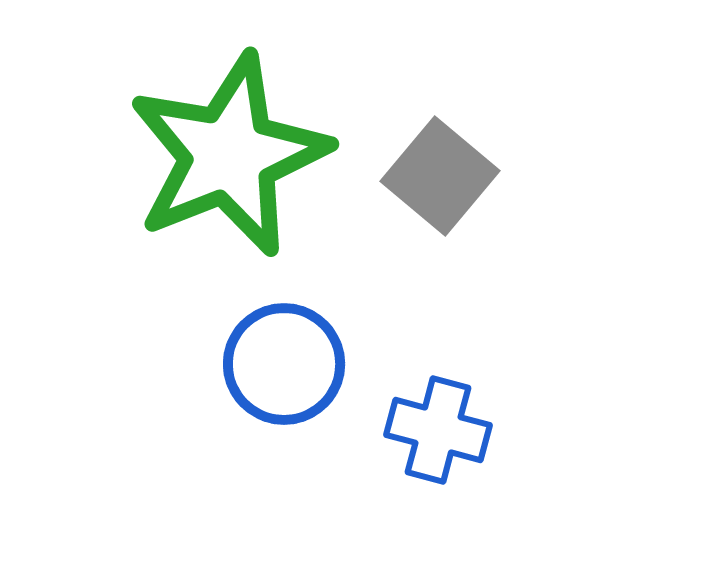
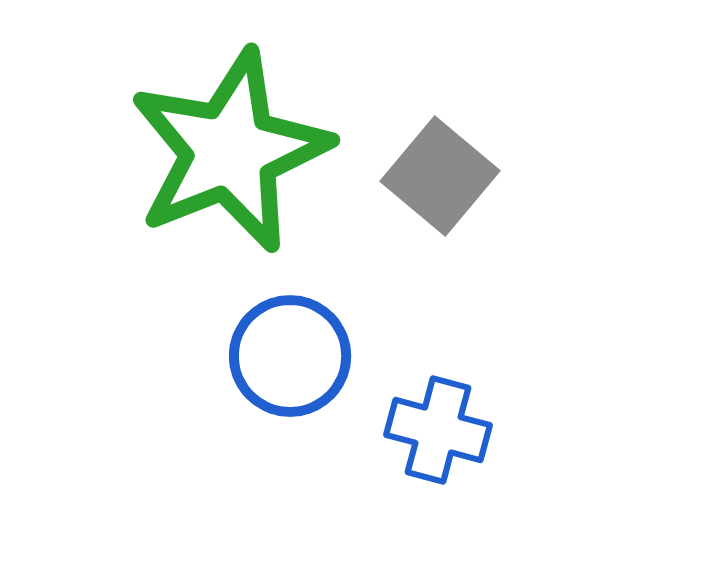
green star: moved 1 px right, 4 px up
blue circle: moved 6 px right, 8 px up
